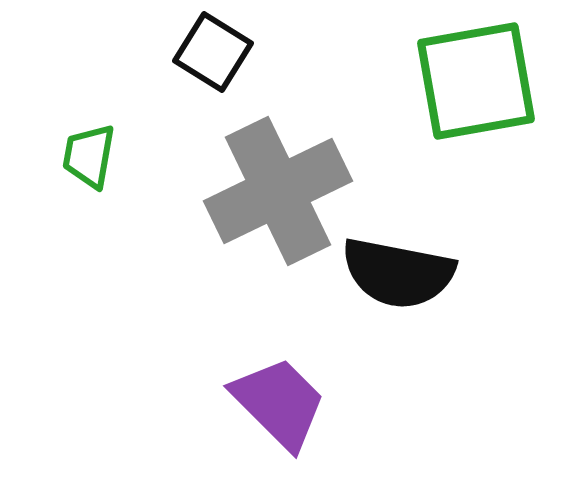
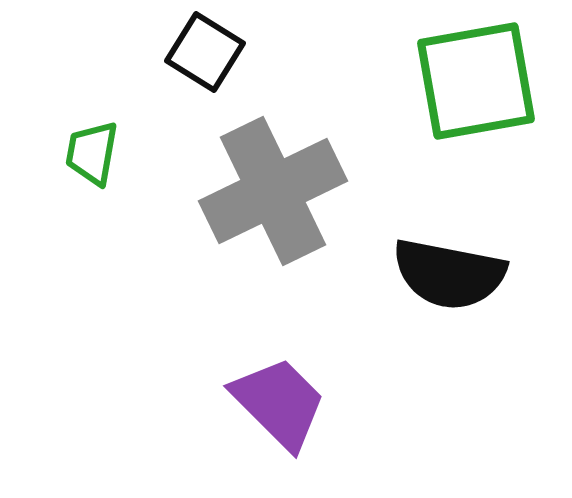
black square: moved 8 px left
green trapezoid: moved 3 px right, 3 px up
gray cross: moved 5 px left
black semicircle: moved 51 px right, 1 px down
